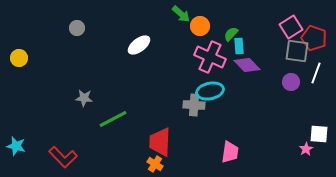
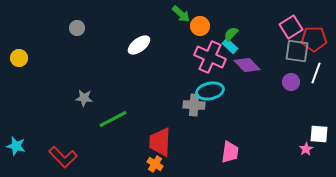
red pentagon: moved 1 px down; rotated 20 degrees counterclockwise
cyan rectangle: moved 9 px left; rotated 42 degrees counterclockwise
